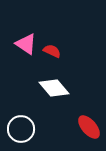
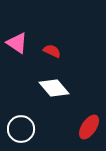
pink triangle: moved 9 px left, 1 px up
red ellipse: rotated 75 degrees clockwise
